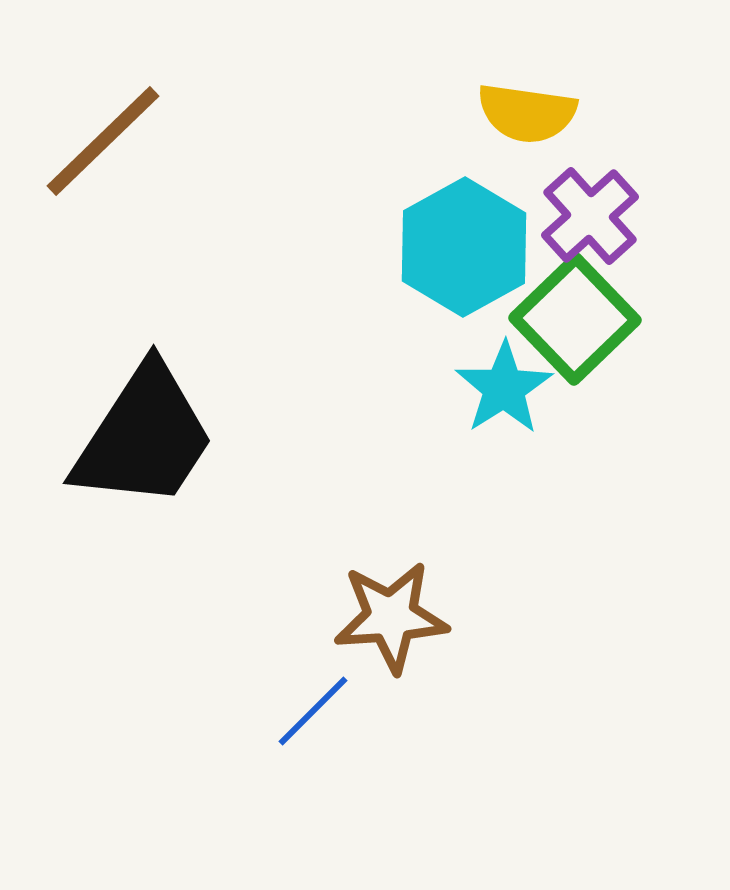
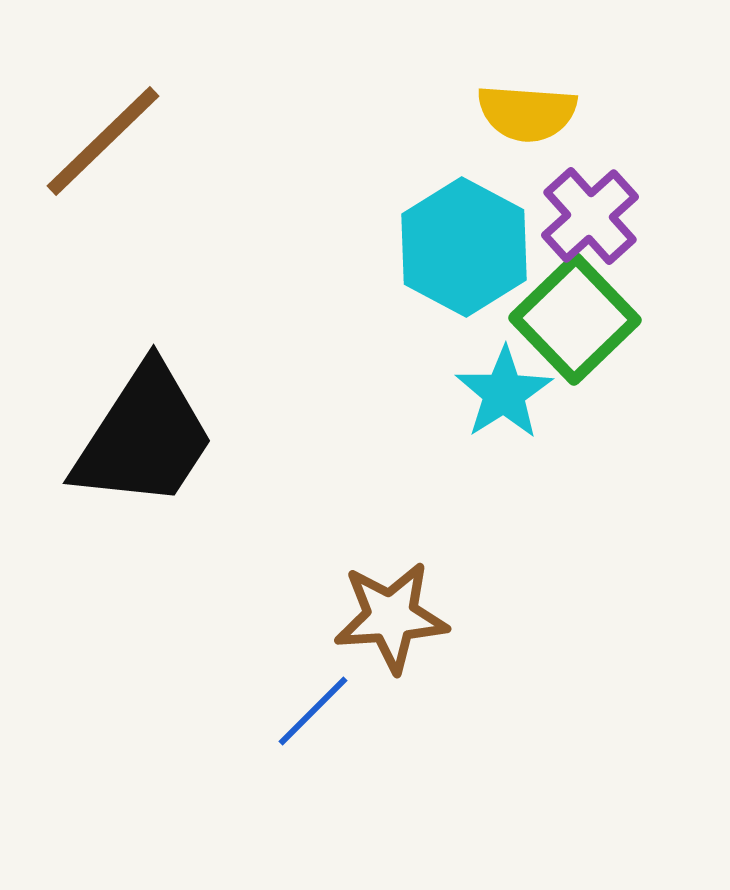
yellow semicircle: rotated 4 degrees counterclockwise
cyan hexagon: rotated 3 degrees counterclockwise
cyan star: moved 5 px down
